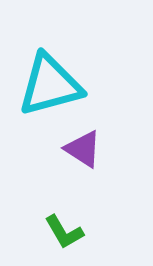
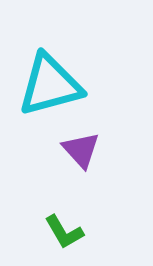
purple triangle: moved 2 px left, 1 px down; rotated 15 degrees clockwise
